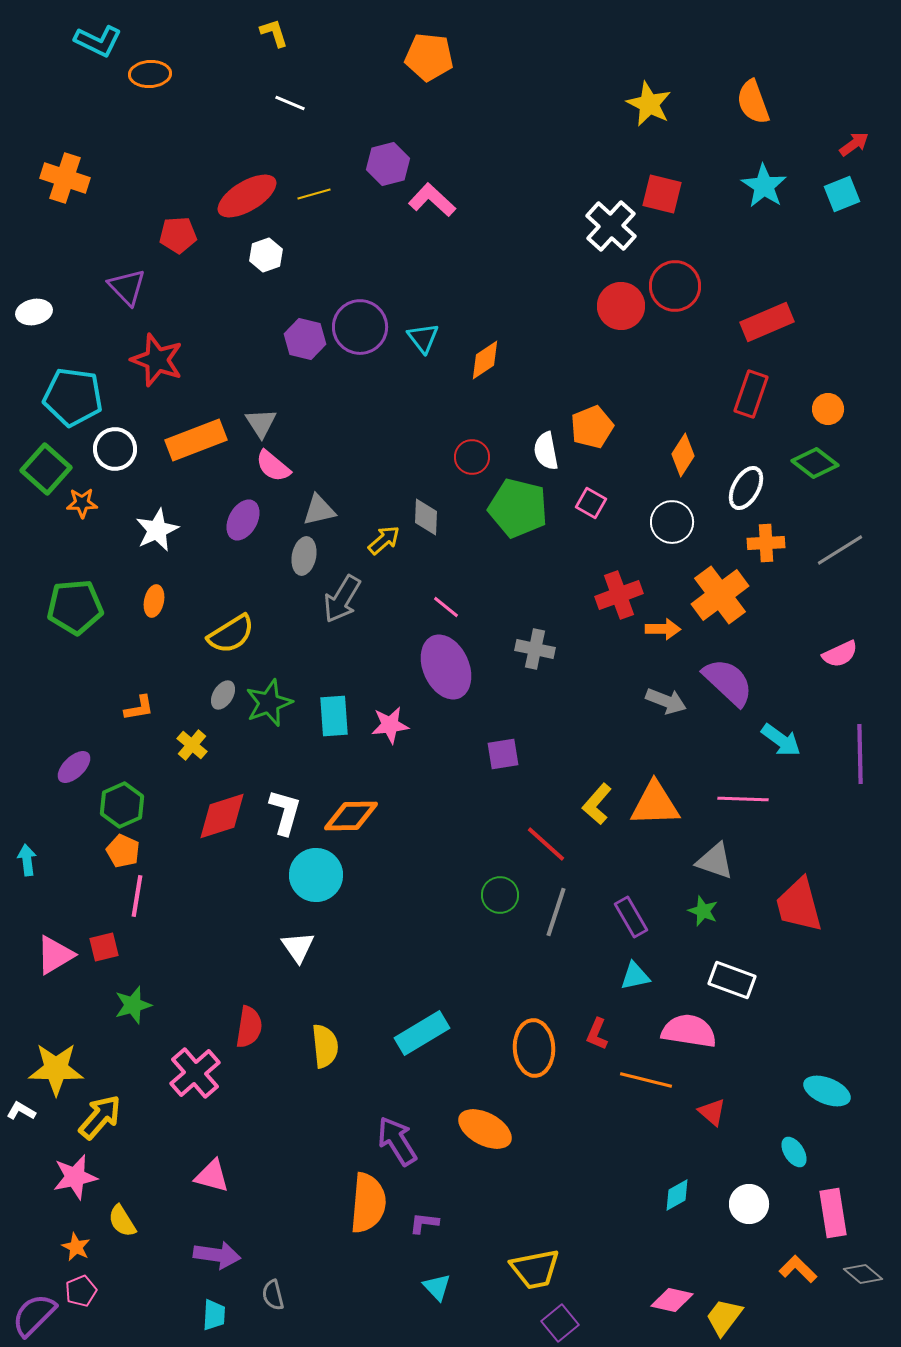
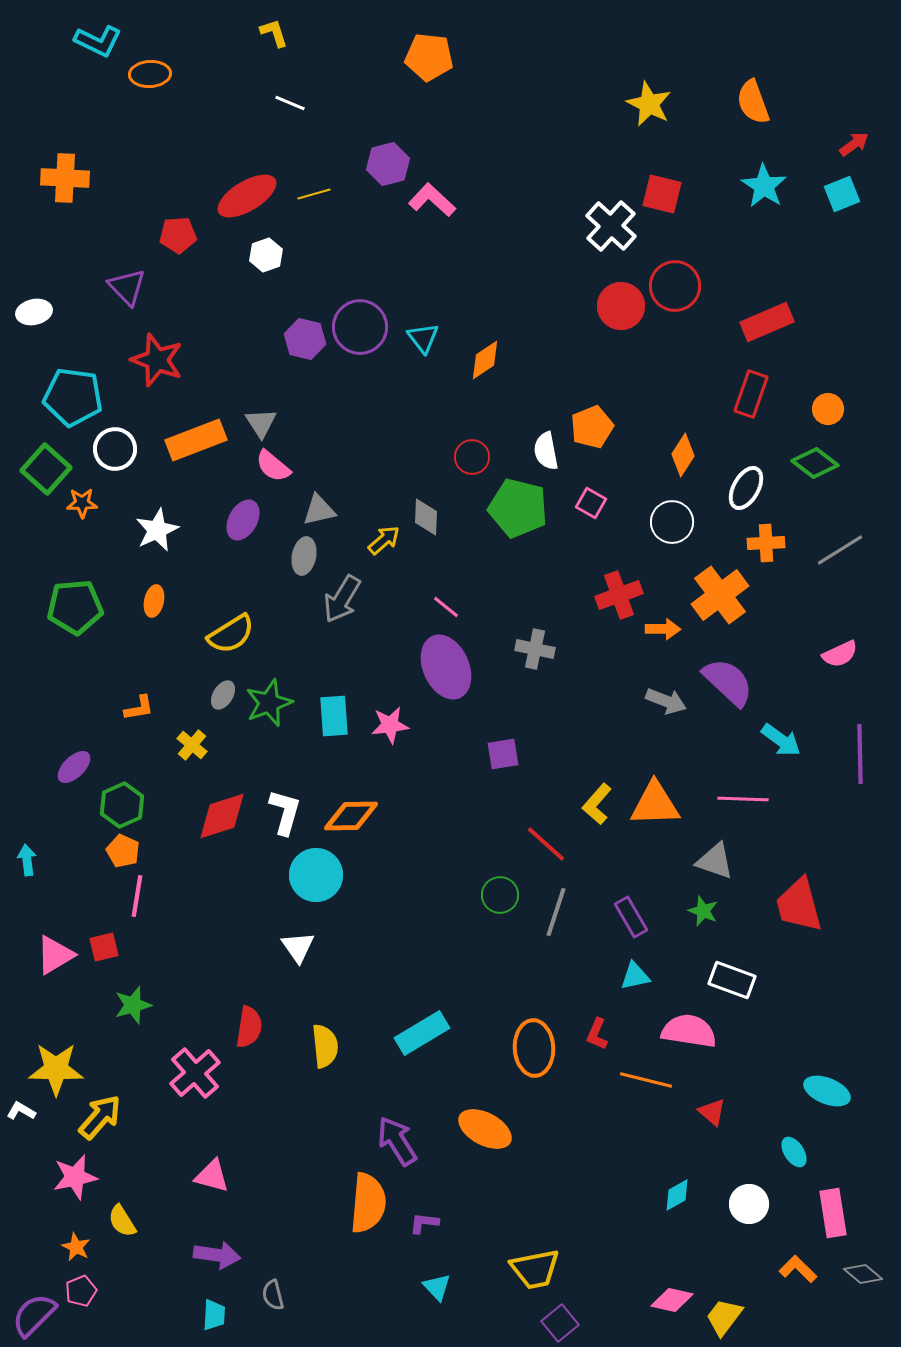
orange cross at (65, 178): rotated 15 degrees counterclockwise
